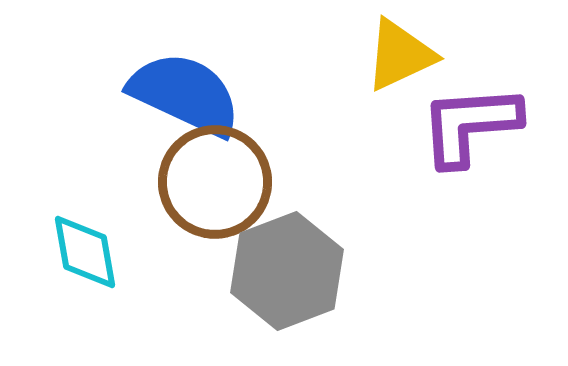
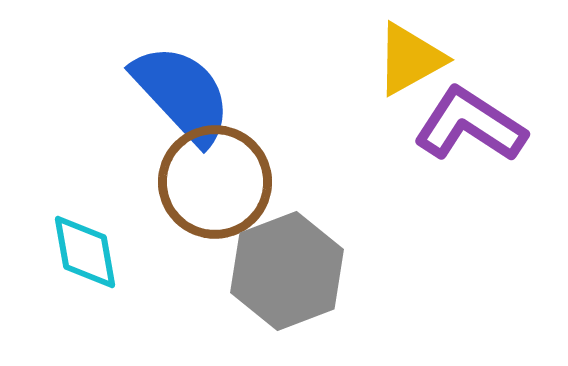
yellow triangle: moved 10 px right, 4 px down; rotated 4 degrees counterclockwise
blue semicircle: moved 3 px left; rotated 22 degrees clockwise
purple L-shape: rotated 37 degrees clockwise
